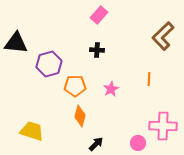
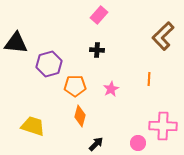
yellow trapezoid: moved 1 px right, 5 px up
